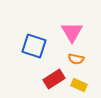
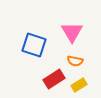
blue square: moved 1 px up
orange semicircle: moved 1 px left, 2 px down
yellow rectangle: rotated 56 degrees counterclockwise
